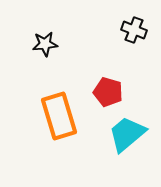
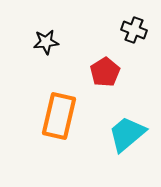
black star: moved 1 px right, 2 px up
red pentagon: moved 3 px left, 20 px up; rotated 24 degrees clockwise
orange rectangle: rotated 30 degrees clockwise
